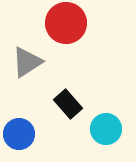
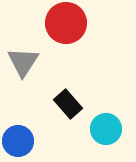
gray triangle: moved 4 px left; rotated 24 degrees counterclockwise
blue circle: moved 1 px left, 7 px down
